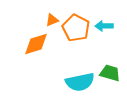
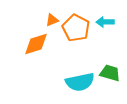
cyan arrow: moved 1 px right, 4 px up
